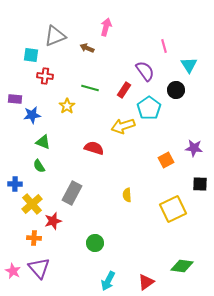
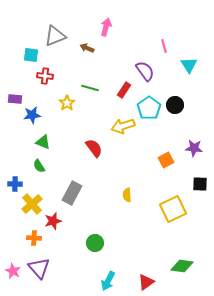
black circle: moved 1 px left, 15 px down
yellow star: moved 3 px up
red semicircle: rotated 36 degrees clockwise
